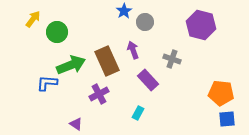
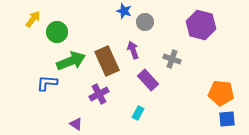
blue star: rotated 21 degrees counterclockwise
green arrow: moved 4 px up
